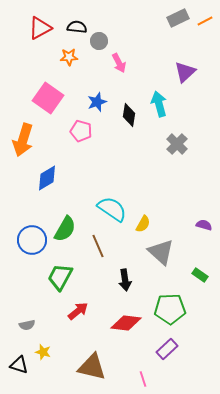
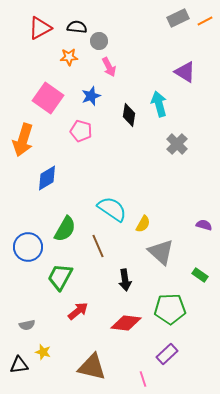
pink arrow: moved 10 px left, 4 px down
purple triangle: rotated 45 degrees counterclockwise
blue star: moved 6 px left, 6 px up
blue circle: moved 4 px left, 7 px down
purple rectangle: moved 5 px down
black triangle: rotated 24 degrees counterclockwise
